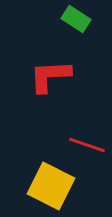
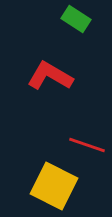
red L-shape: rotated 33 degrees clockwise
yellow square: moved 3 px right
